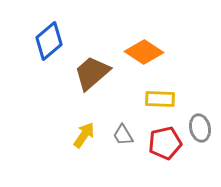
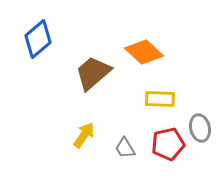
blue diamond: moved 11 px left, 2 px up
orange diamond: rotated 9 degrees clockwise
brown trapezoid: moved 1 px right
gray trapezoid: moved 2 px right, 13 px down
red pentagon: moved 3 px right, 1 px down
